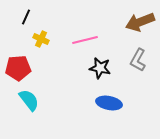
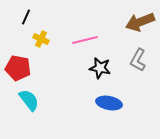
red pentagon: rotated 15 degrees clockwise
